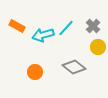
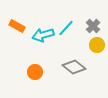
yellow circle: moved 1 px left, 2 px up
